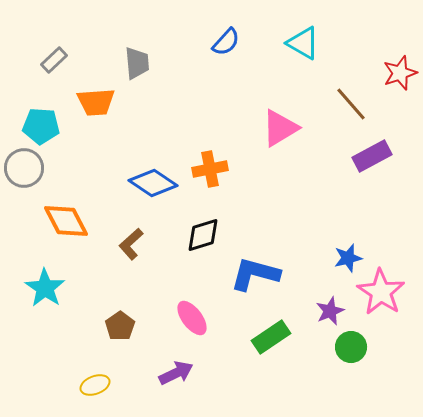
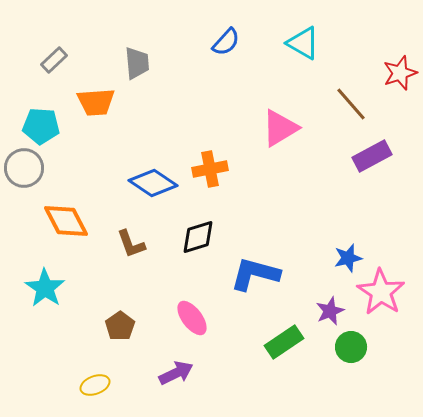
black diamond: moved 5 px left, 2 px down
brown L-shape: rotated 68 degrees counterclockwise
green rectangle: moved 13 px right, 5 px down
